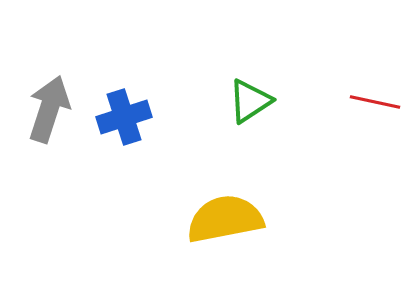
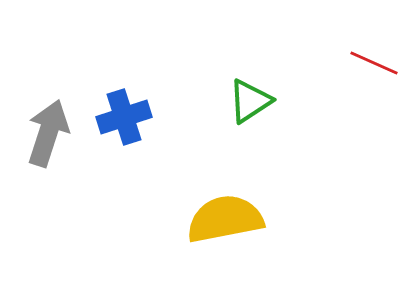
red line: moved 1 px left, 39 px up; rotated 12 degrees clockwise
gray arrow: moved 1 px left, 24 px down
